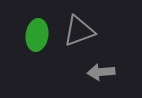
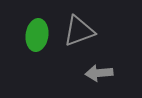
gray arrow: moved 2 px left, 1 px down
